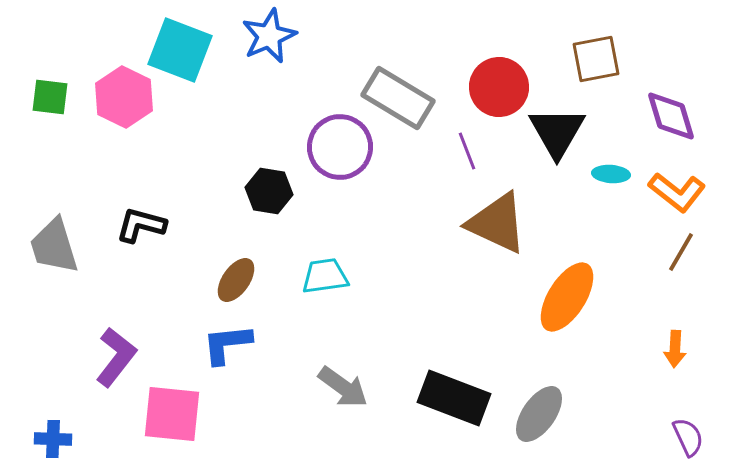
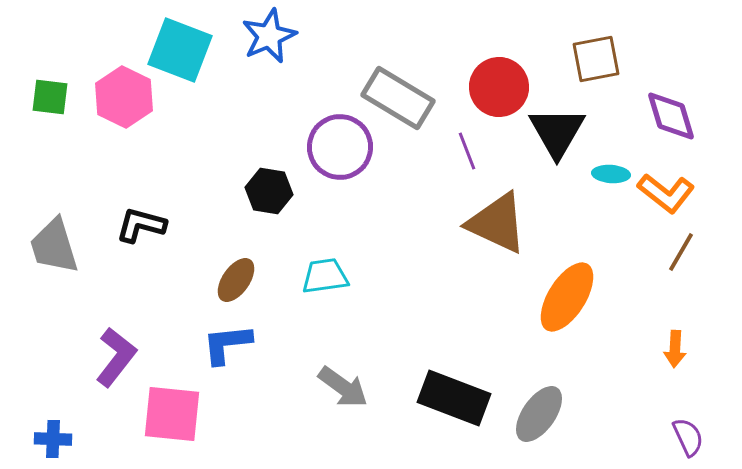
orange L-shape: moved 11 px left, 1 px down
